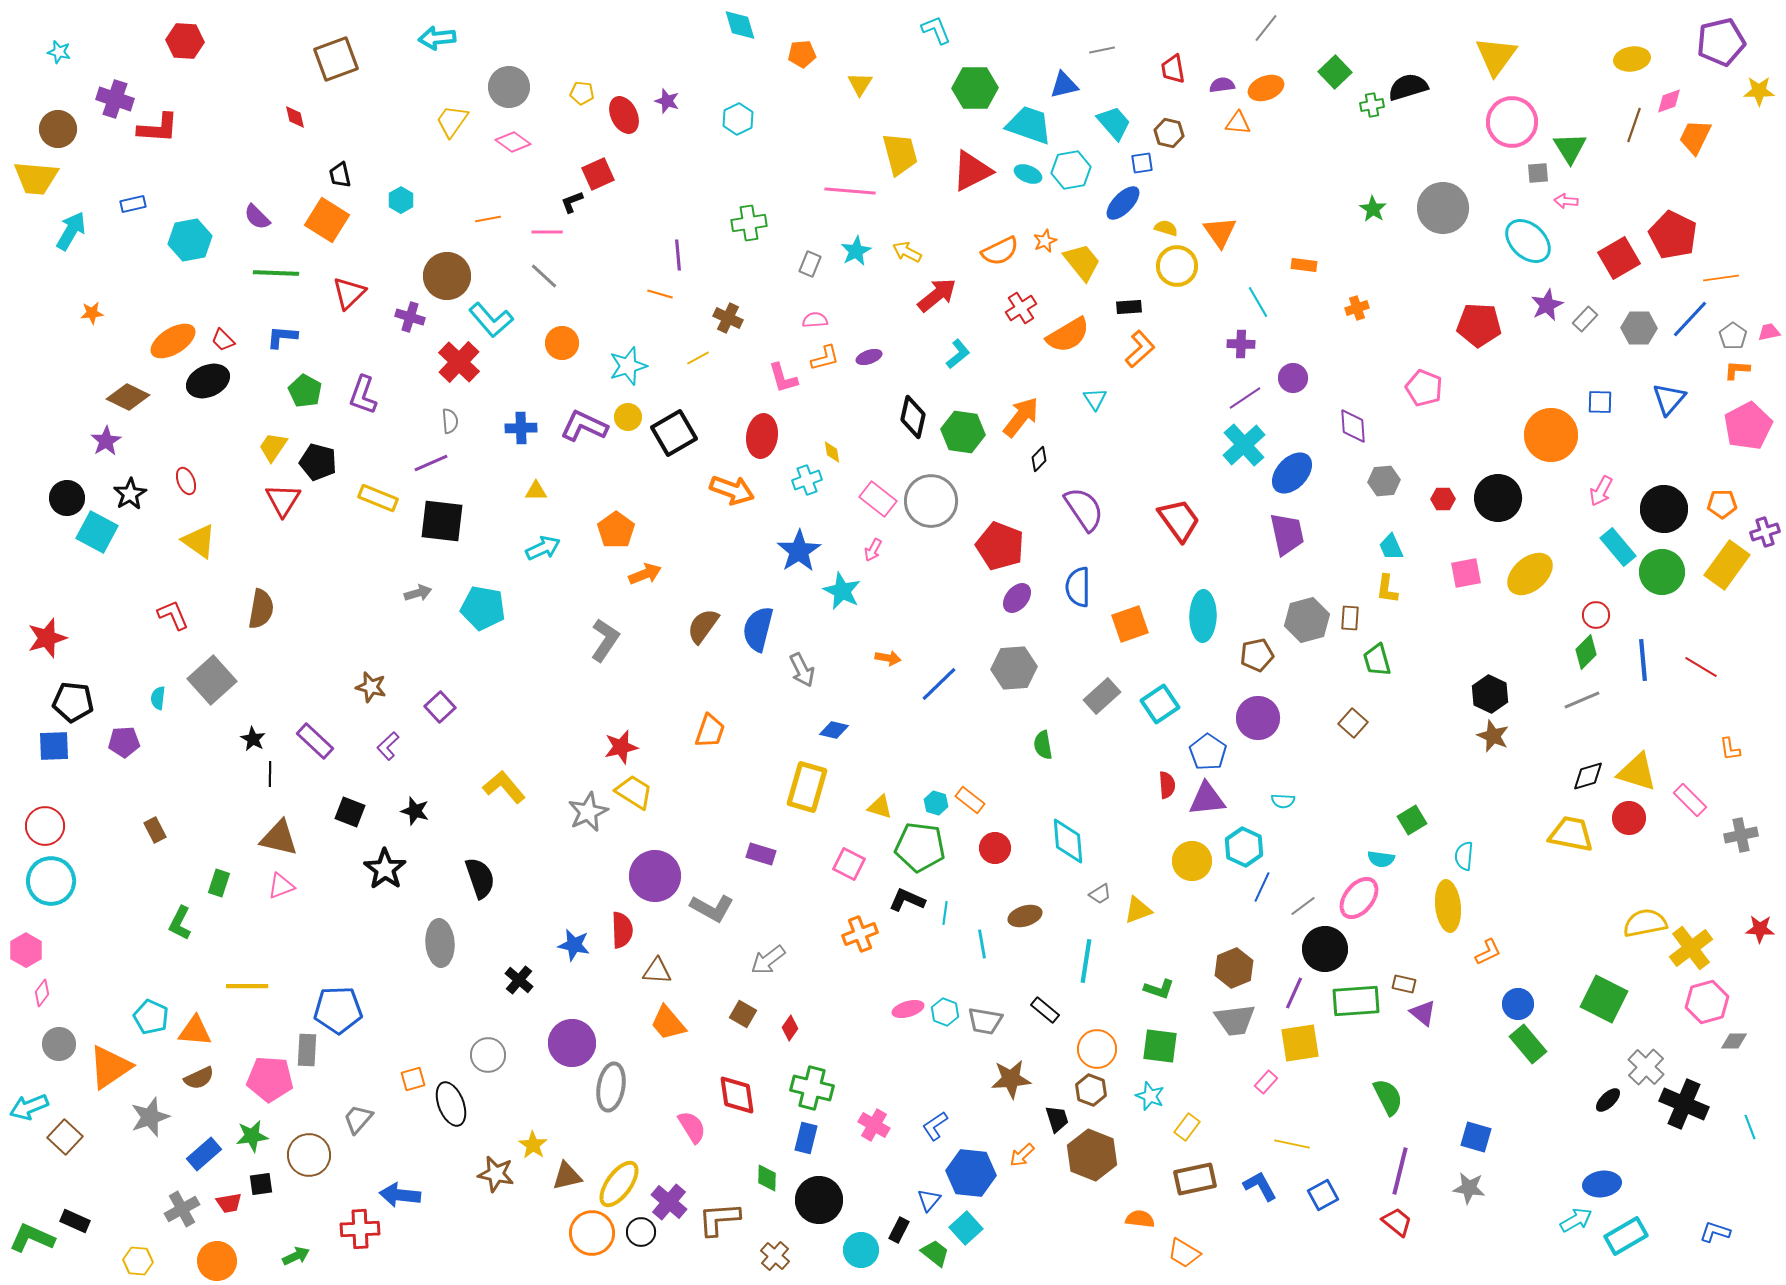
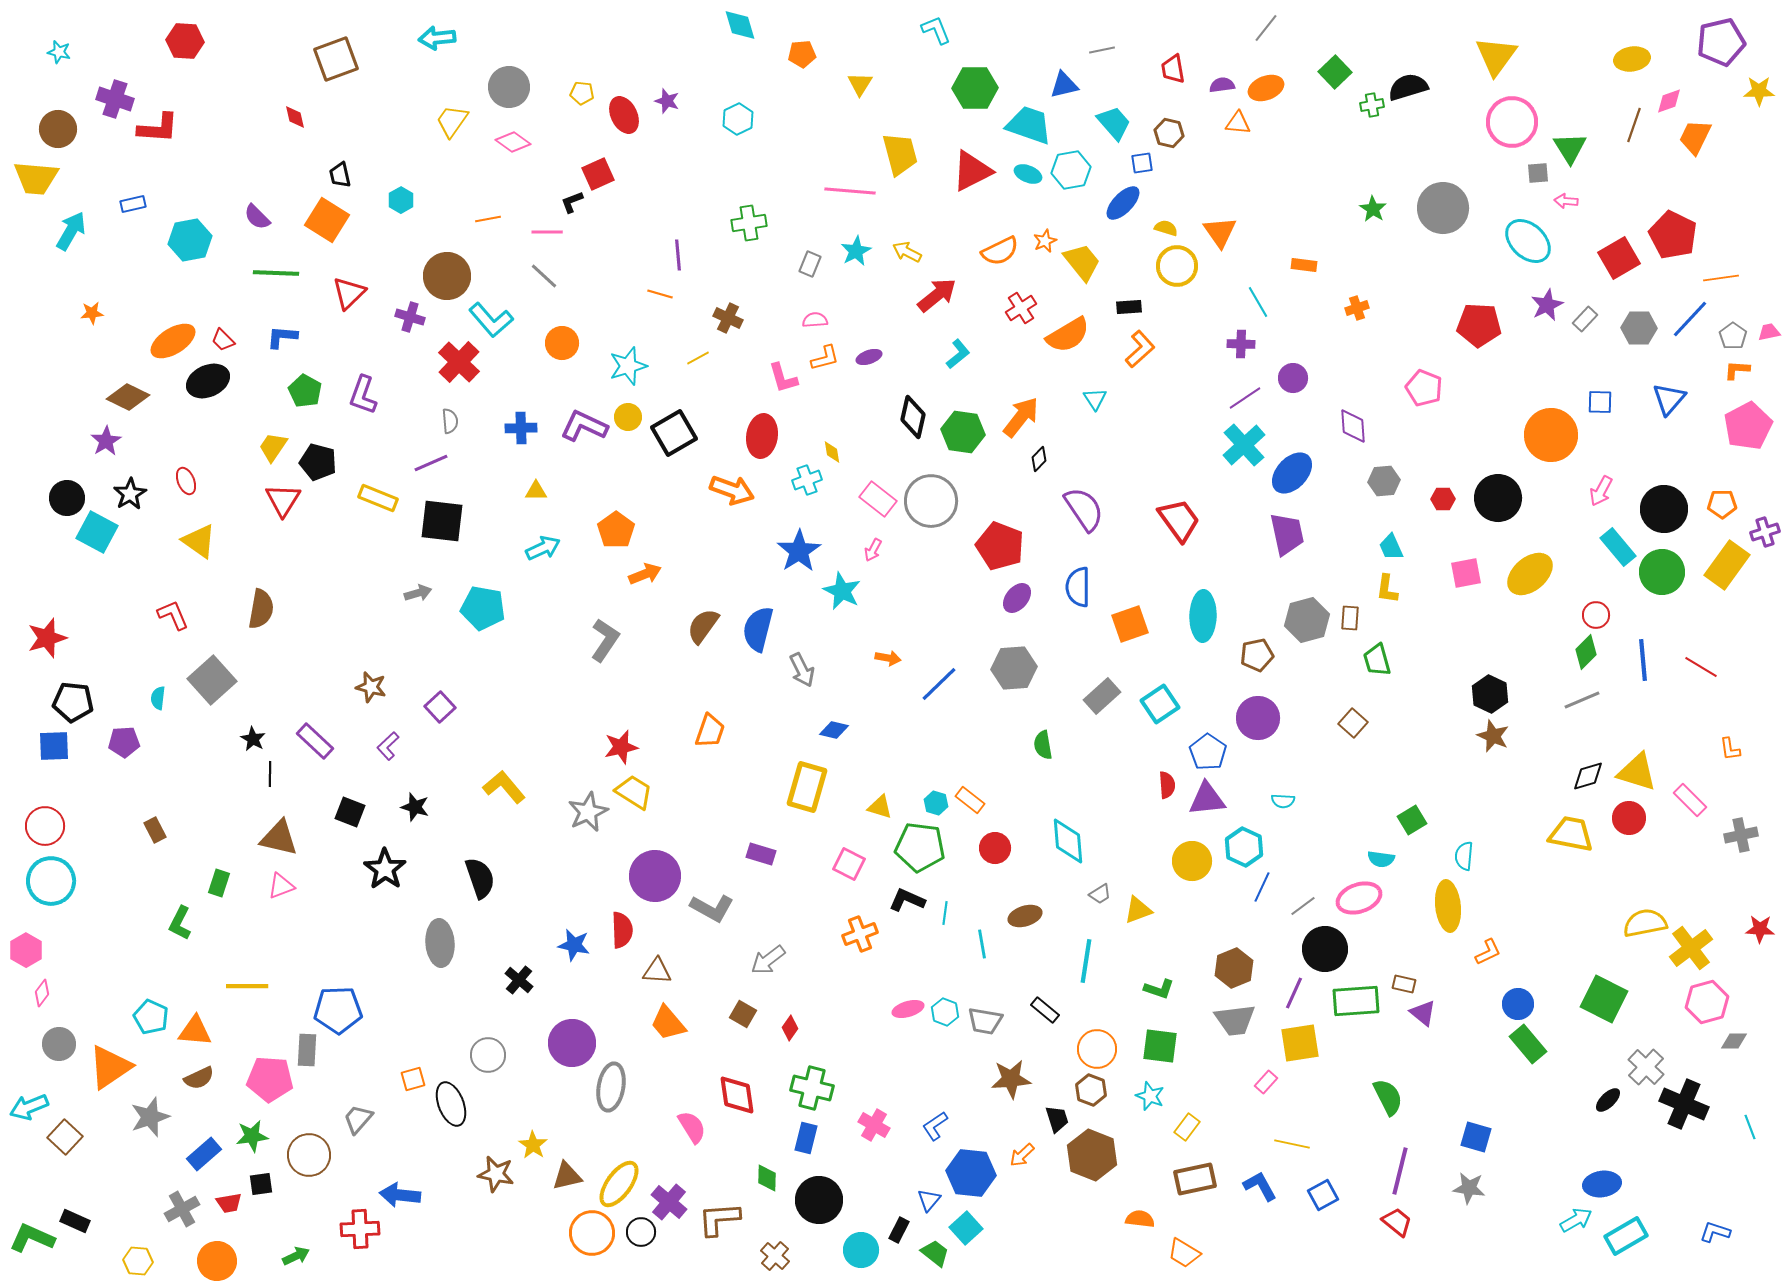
black star at (415, 811): moved 4 px up
pink ellipse at (1359, 898): rotated 33 degrees clockwise
